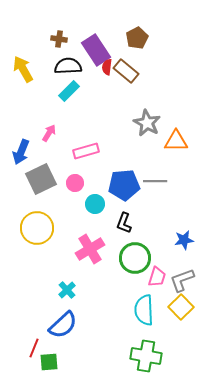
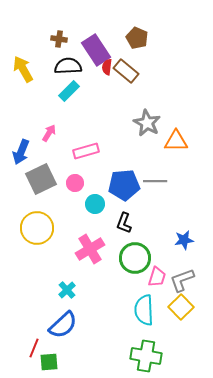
brown pentagon: rotated 20 degrees counterclockwise
